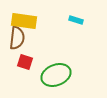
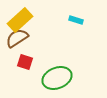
yellow rectangle: moved 4 px left, 1 px up; rotated 50 degrees counterclockwise
brown semicircle: rotated 130 degrees counterclockwise
green ellipse: moved 1 px right, 3 px down
